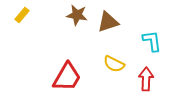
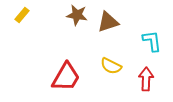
yellow semicircle: moved 3 px left, 2 px down
red trapezoid: moved 1 px left
